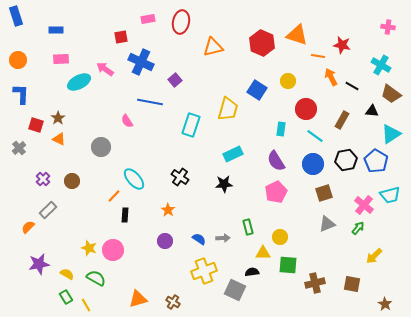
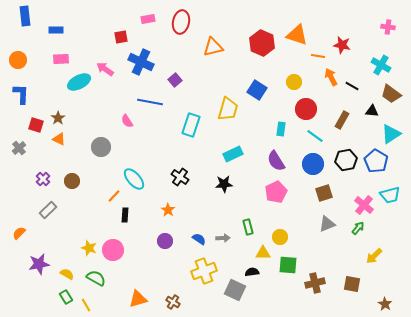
blue rectangle at (16, 16): moved 9 px right; rotated 12 degrees clockwise
yellow circle at (288, 81): moved 6 px right, 1 px down
orange semicircle at (28, 227): moved 9 px left, 6 px down
